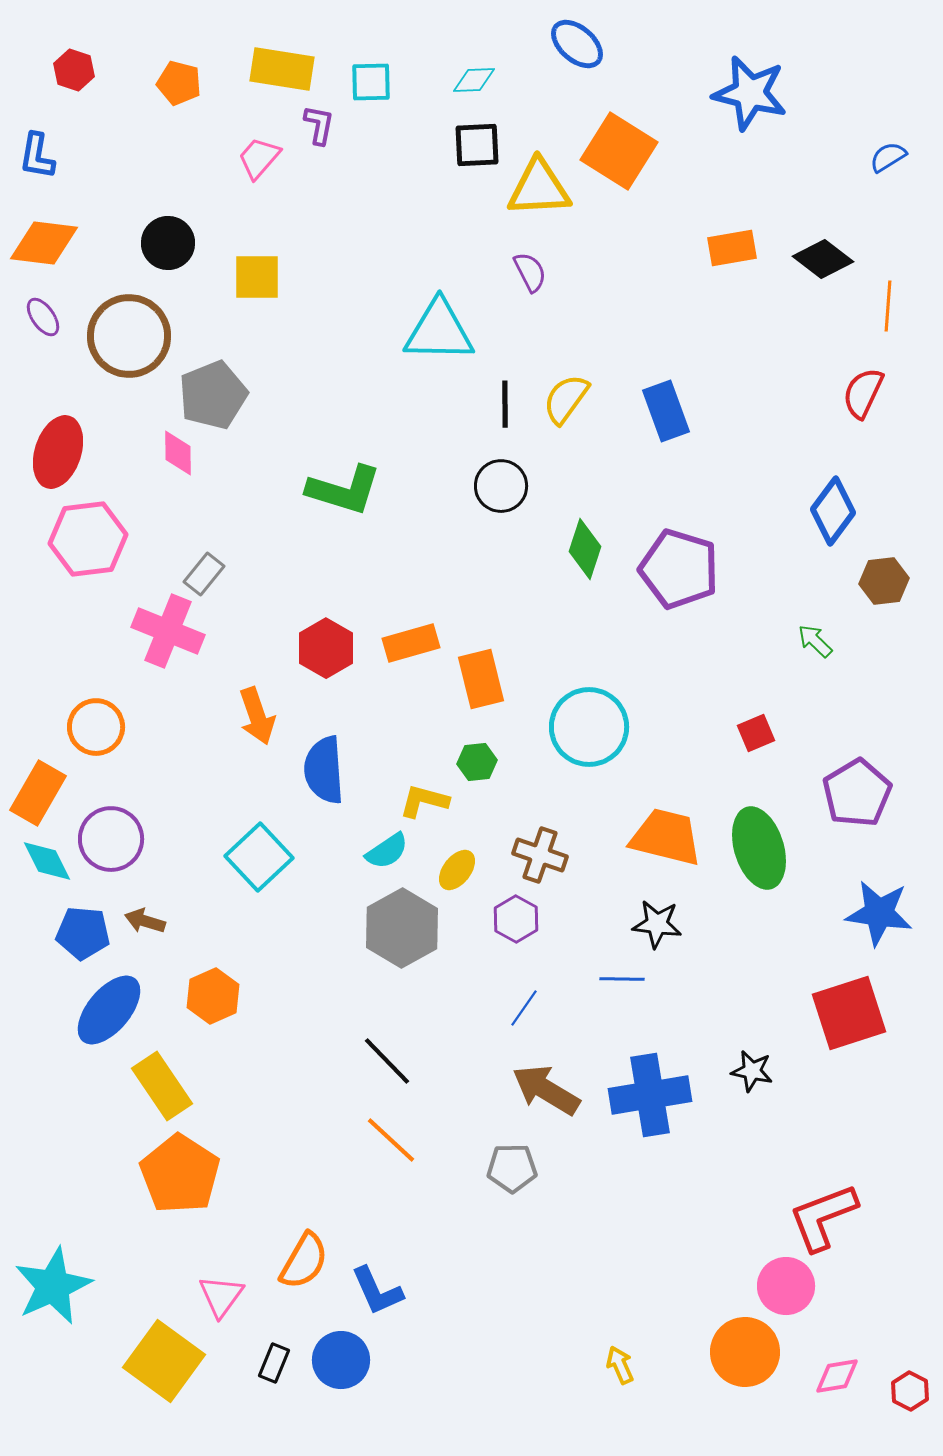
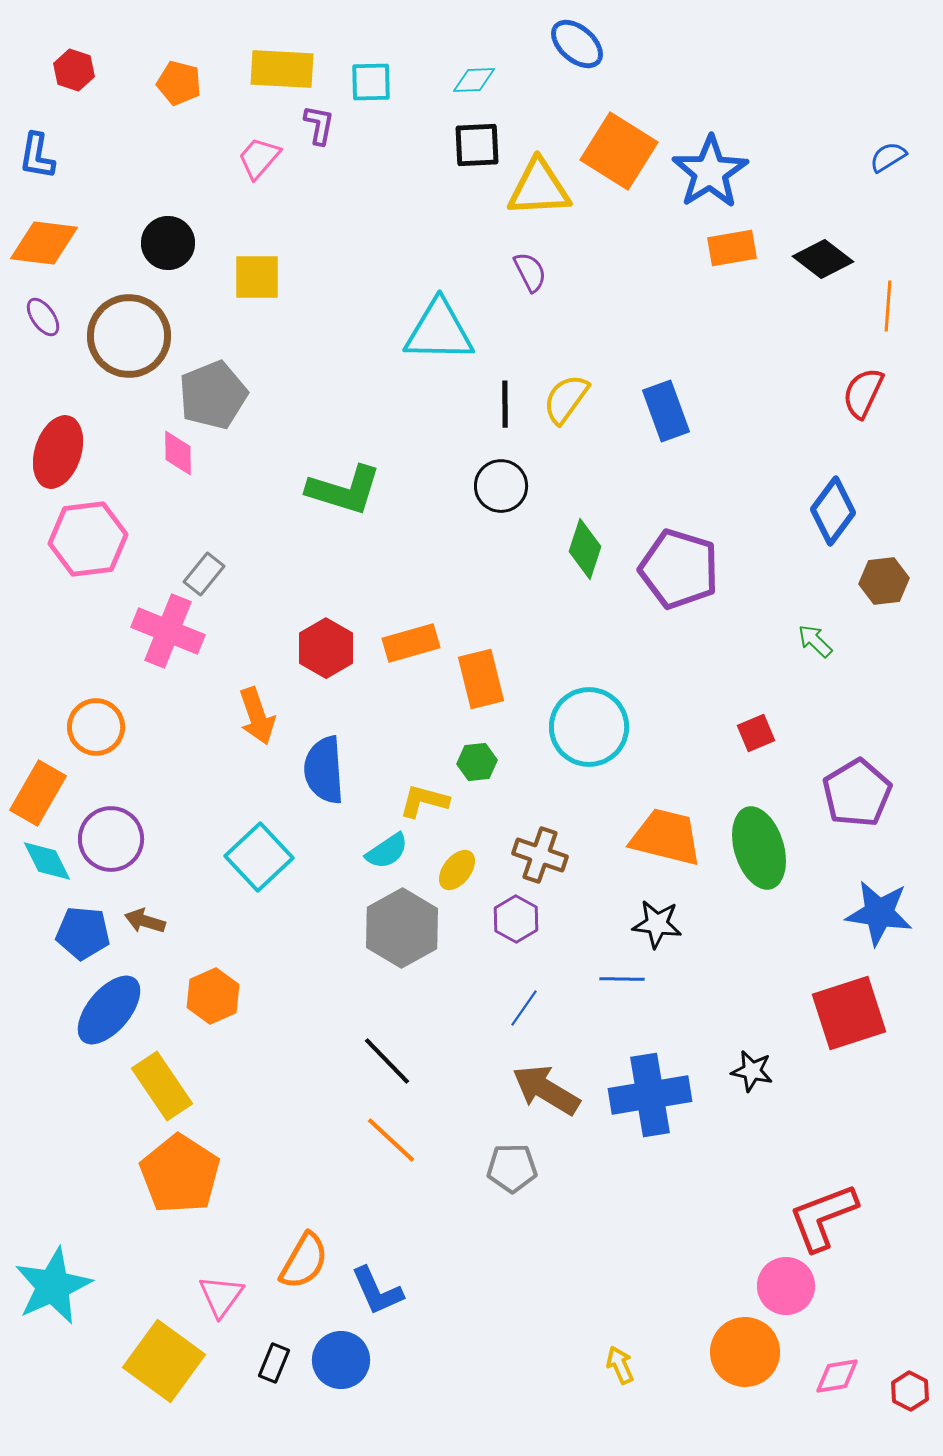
yellow rectangle at (282, 69): rotated 6 degrees counterclockwise
blue star at (750, 93): moved 40 px left, 79 px down; rotated 26 degrees clockwise
